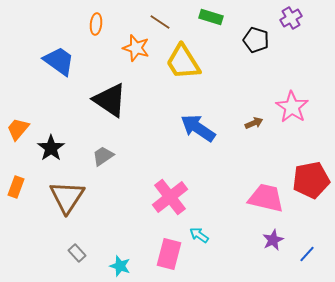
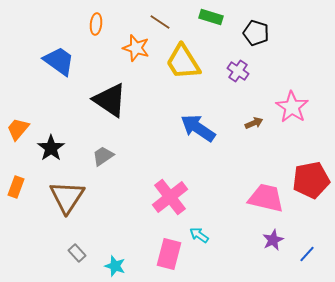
purple cross: moved 53 px left, 53 px down; rotated 25 degrees counterclockwise
black pentagon: moved 7 px up
cyan star: moved 5 px left
